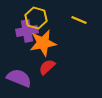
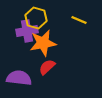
purple semicircle: rotated 15 degrees counterclockwise
